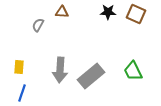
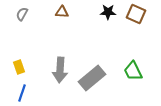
gray semicircle: moved 16 px left, 11 px up
yellow rectangle: rotated 24 degrees counterclockwise
gray rectangle: moved 1 px right, 2 px down
